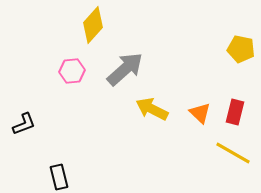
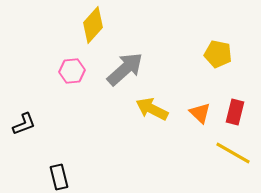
yellow pentagon: moved 23 px left, 5 px down
